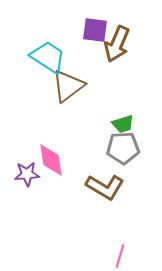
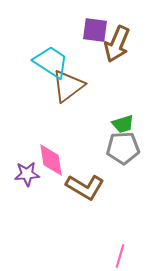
cyan trapezoid: moved 3 px right, 5 px down
brown L-shape: moved 20 px left
